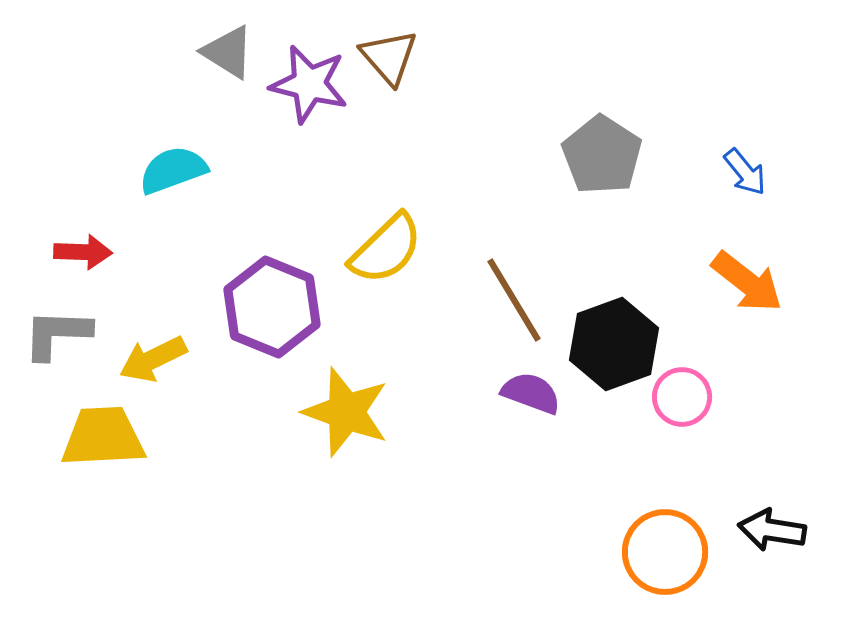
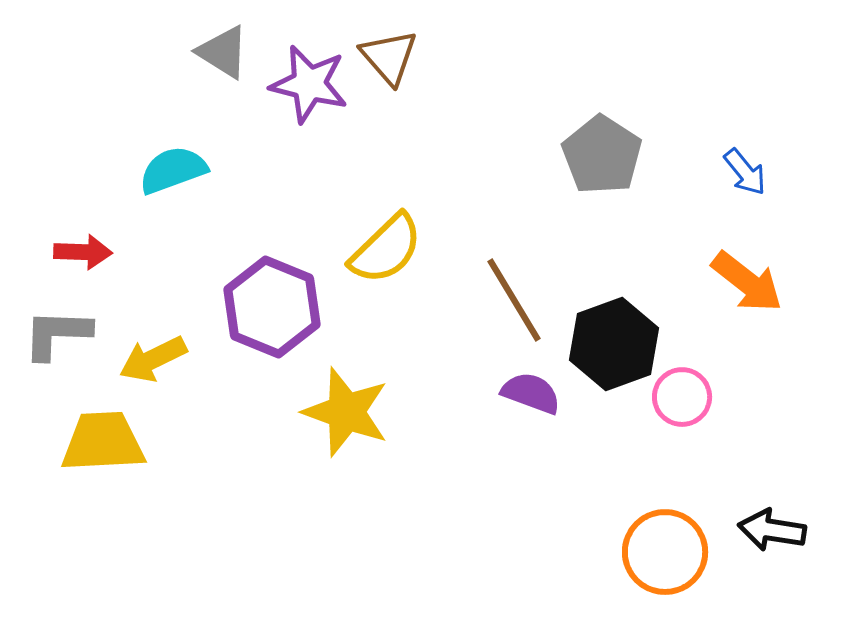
gray triangle: moved 5 px left
yellow trapezoid: moved 5 px down
